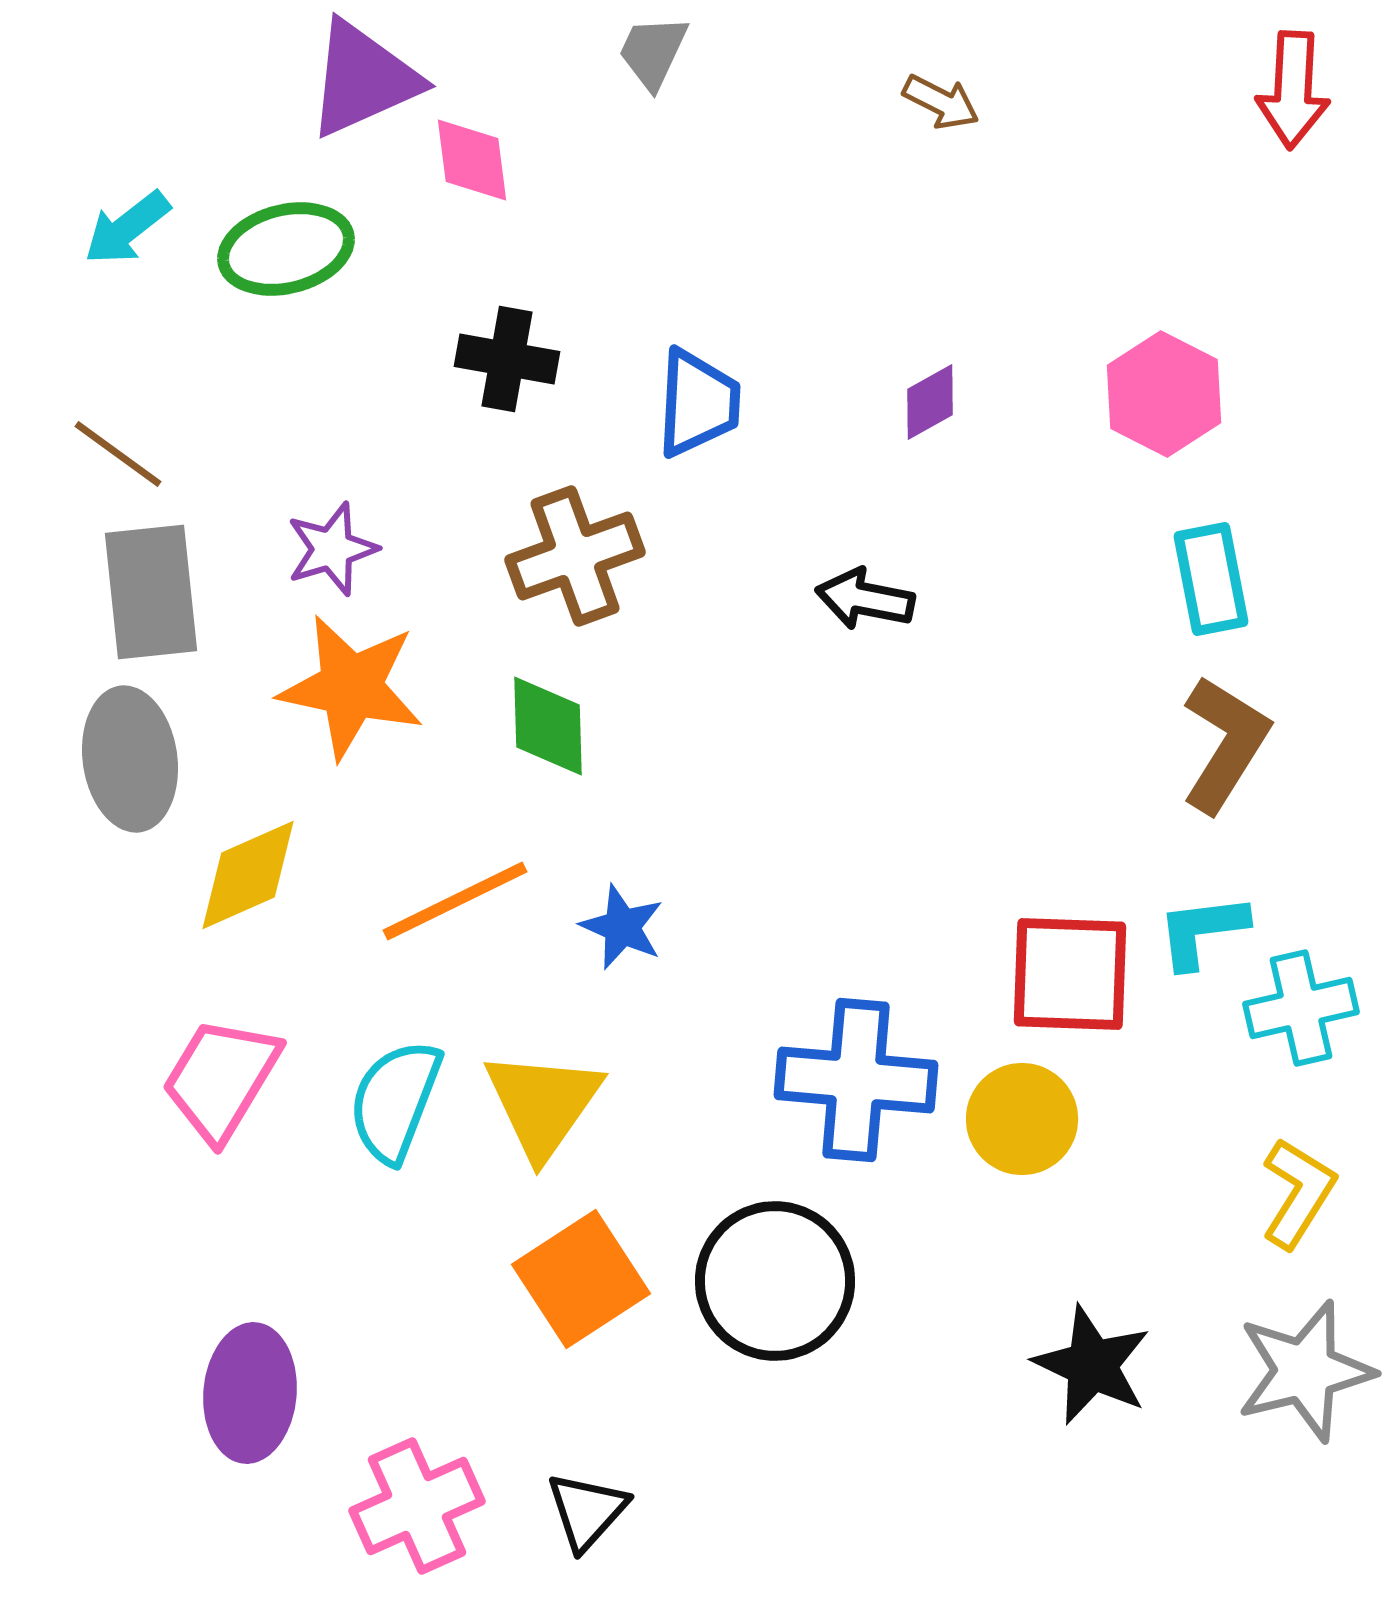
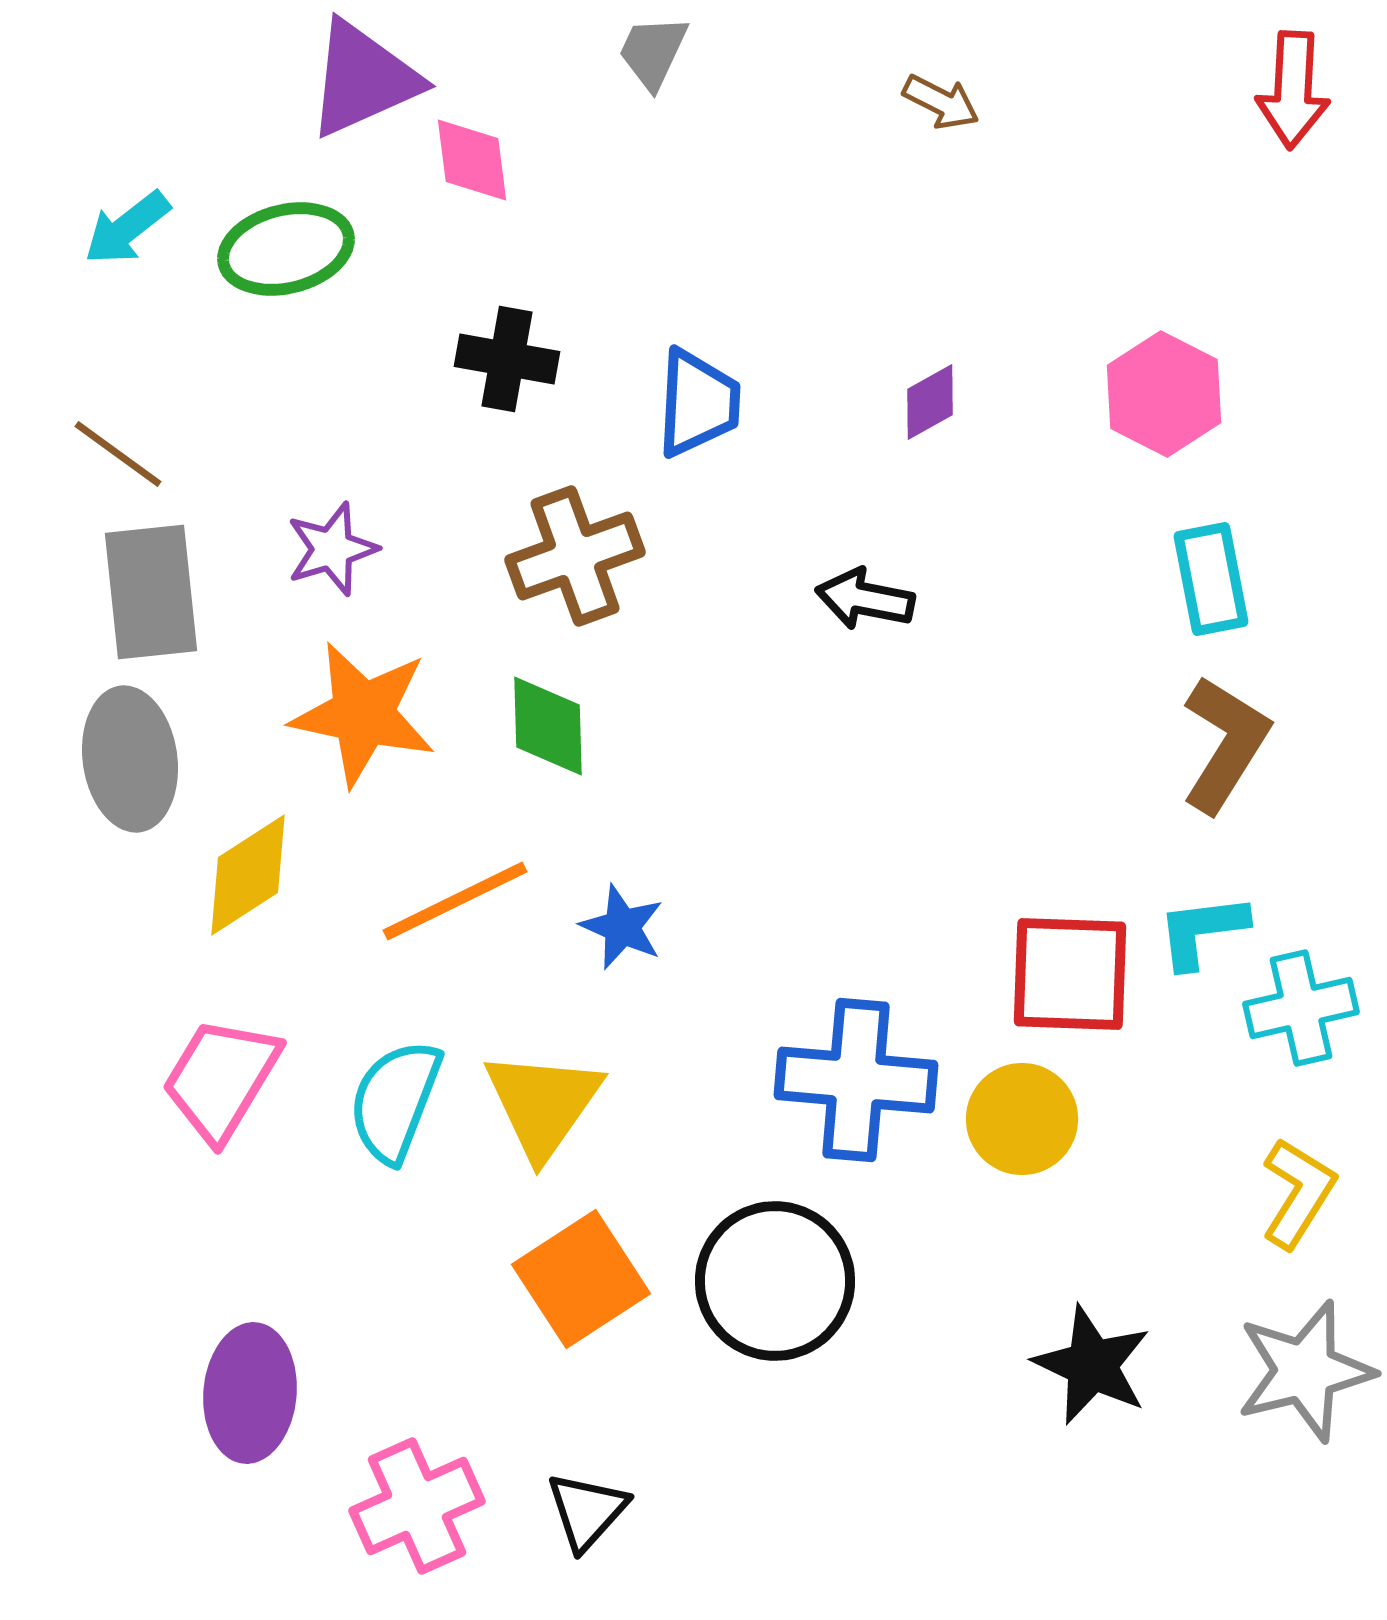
orange star: moved 12 px right, 27 px down
yellow diamond: rotated 9 degrees counterclockwise
